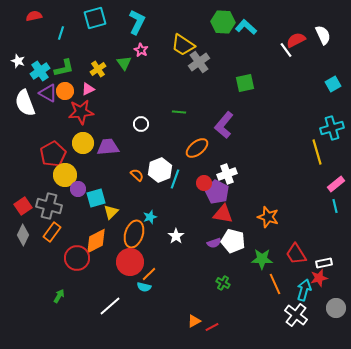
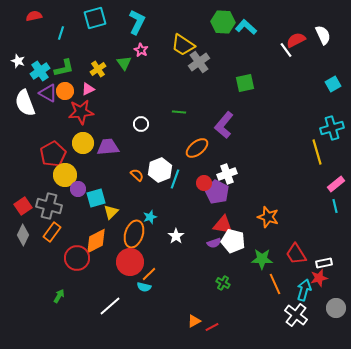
red triangle at (223, 214): moved 11 px down
